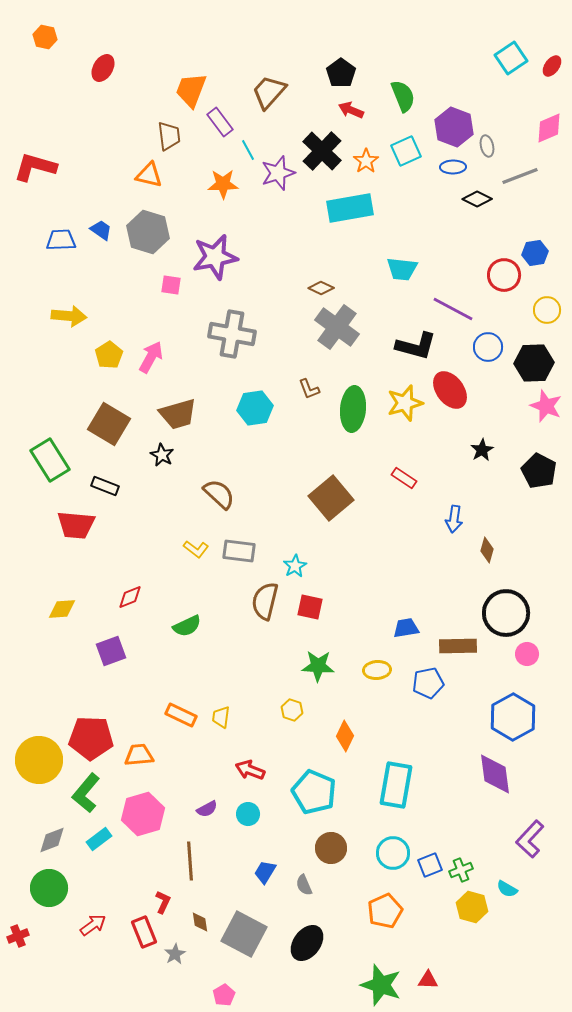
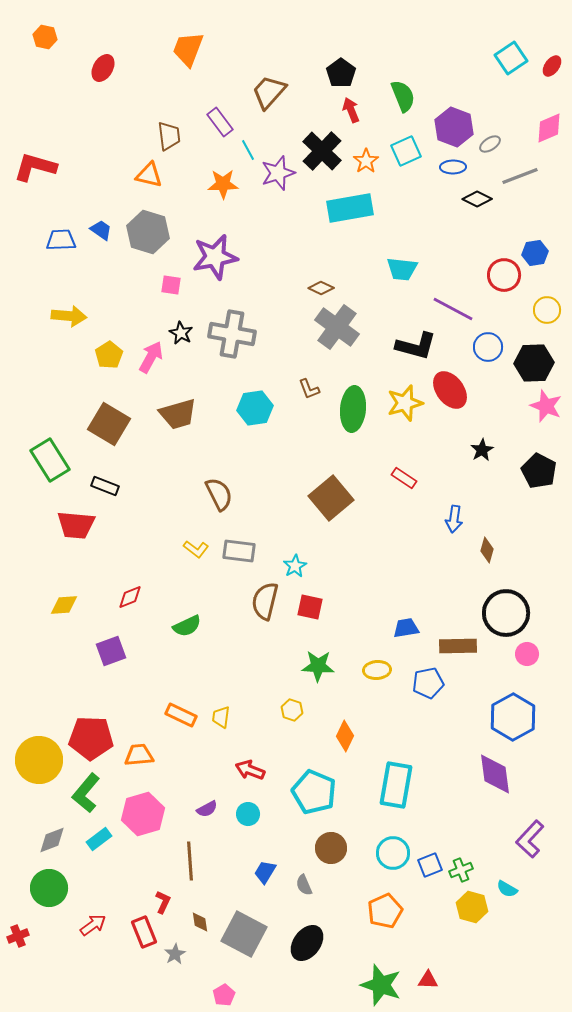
orange trapezoid at (191, 90): moved 3 px left, 41 px up
red arrow at (351, 110): rotated 45 degrees clockwise
gray ellipse at (487, 146): moved 3 px right, 2 px up; rotated 70 degrees clockwise
black star at (162, 455): moved 19 px right, 122 px up
brown semicircle at (219, 494): rotated 20 degrees clockwise
yellow diamond at (62, 609): moved 2 px right, 4 px up
